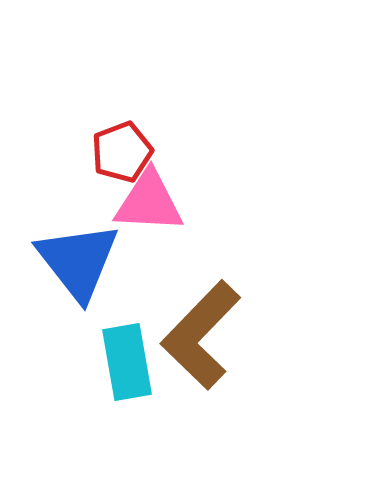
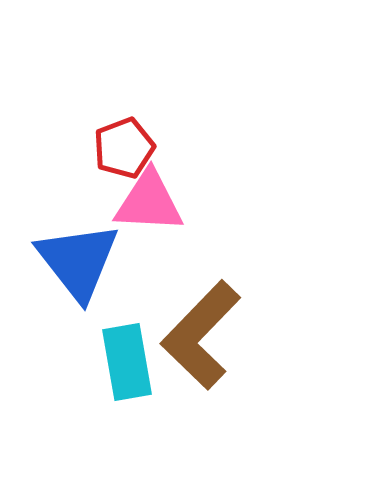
red pentagon: moved 2 px right, 4 px up
